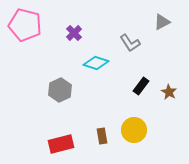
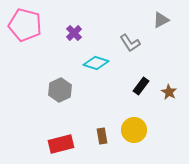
gray triangle: moved 1 px left, 2 px up
